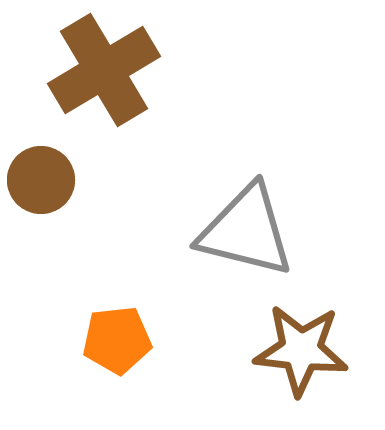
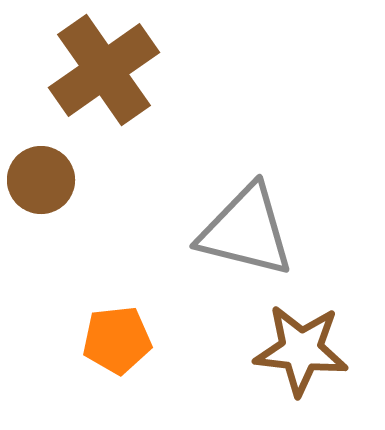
brown cross: rotated 4 degrees counterclockwise
